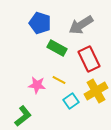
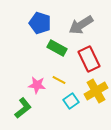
green L-shape: moved 8 px up
